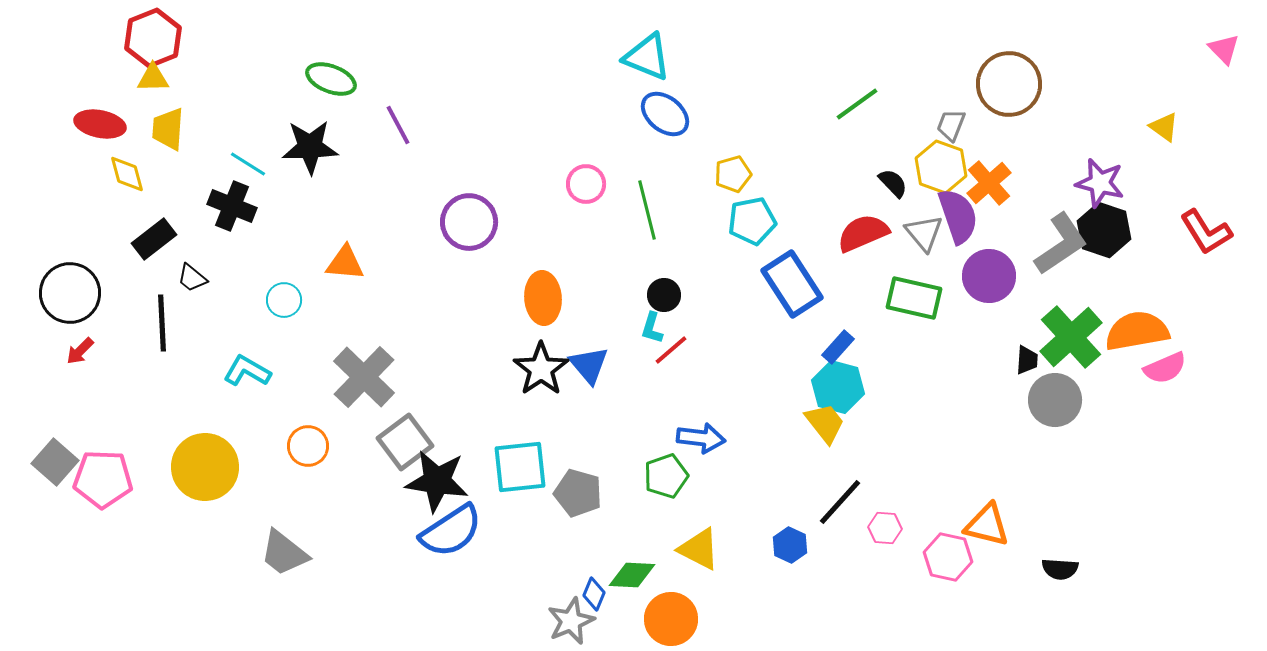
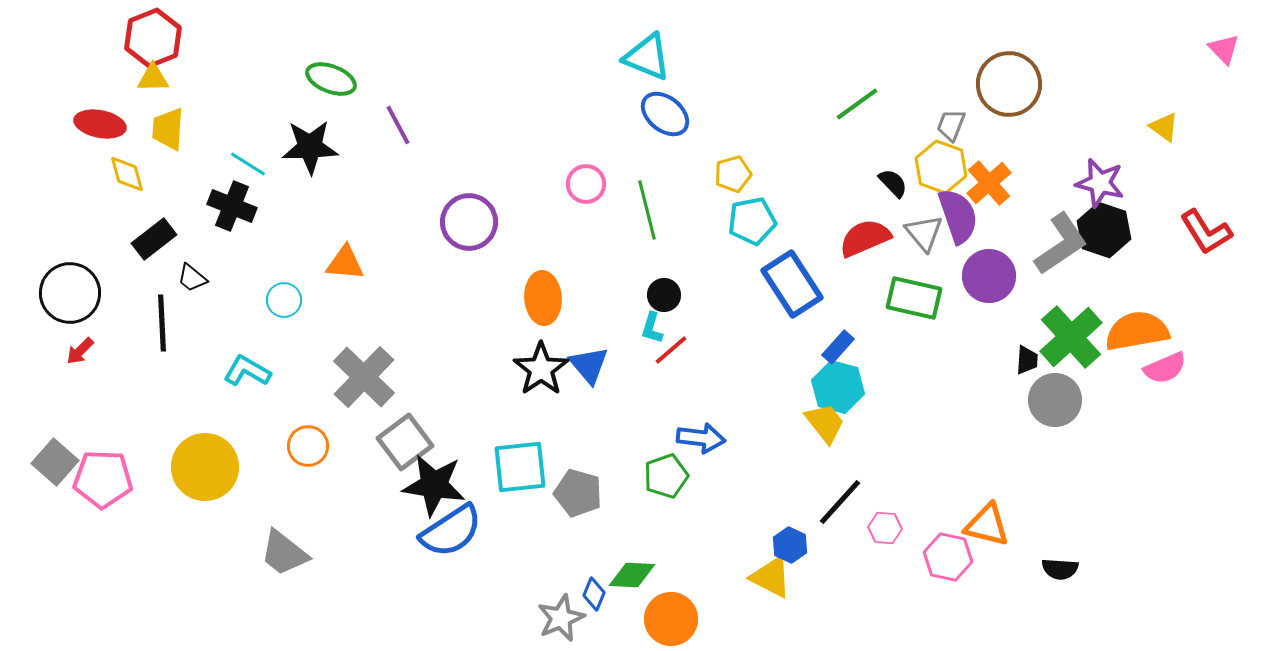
red semicircle at (863, 233): moved 2 px right, 5 px down
black star at (437, 481): moved 3 px left, 4 px down
yellow triangle at (699, 549): moved 72 px right, 28 px down
gray star at (571, 621): moved 10 px left, 3 px up
